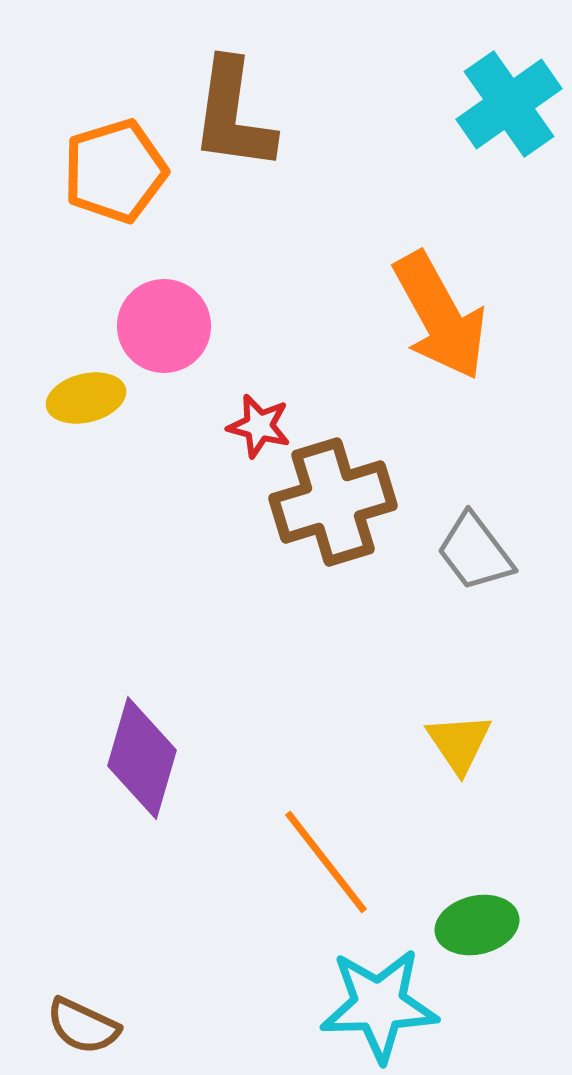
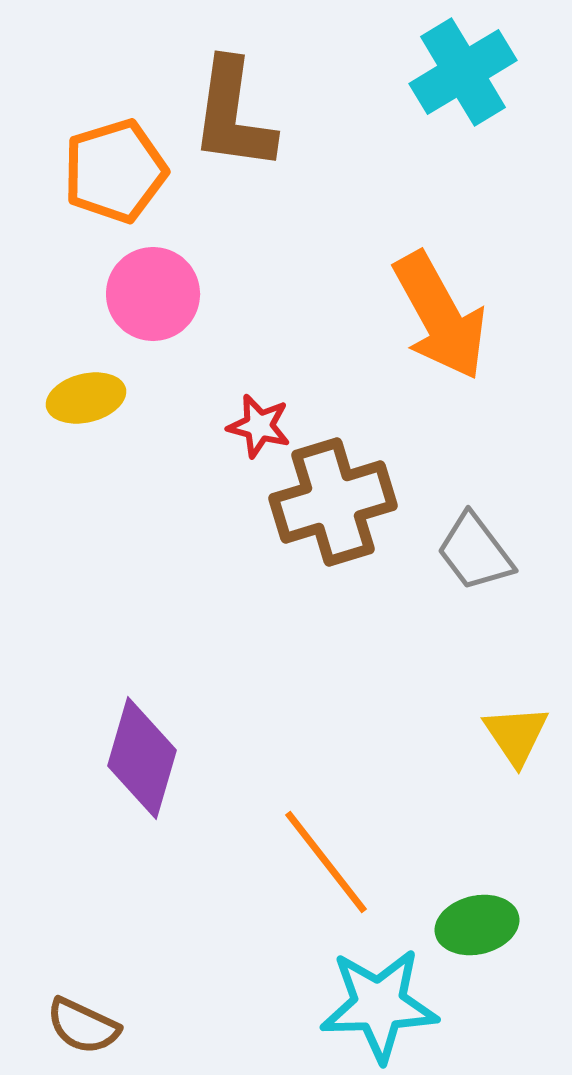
cyan cross: moved 46 px left, 32 px up; rotated 4 degrees clockwise
pink circle: moved 11 px left, 32 px up
yellow triangle: moved 57 px right, 8 px up
